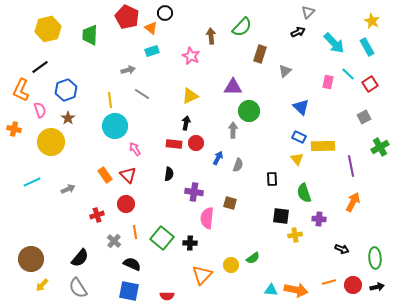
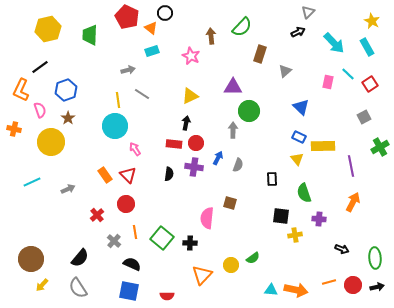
yellow line at (110, 100): moved 8 px right
purple cross at (194, 192): moved 25 px up
red cross at (97, 215): rotated 24 degrees counterclockwise
